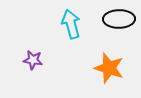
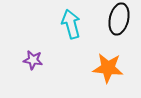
black ellipse: rotated 76 degrees counterclockwise
orange star: moved 1 px left; rotated 12 degrees counterclockwise
